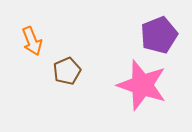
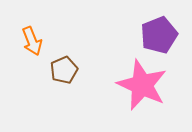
brown pentagon: moved 3 px left, 1 px up
pink star: rotated 6 degrees clockwise
